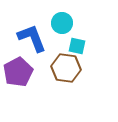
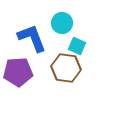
cyan square: rotated 12 degrees clockwise
purple pentagon: rotated 24 degrees clockwise
